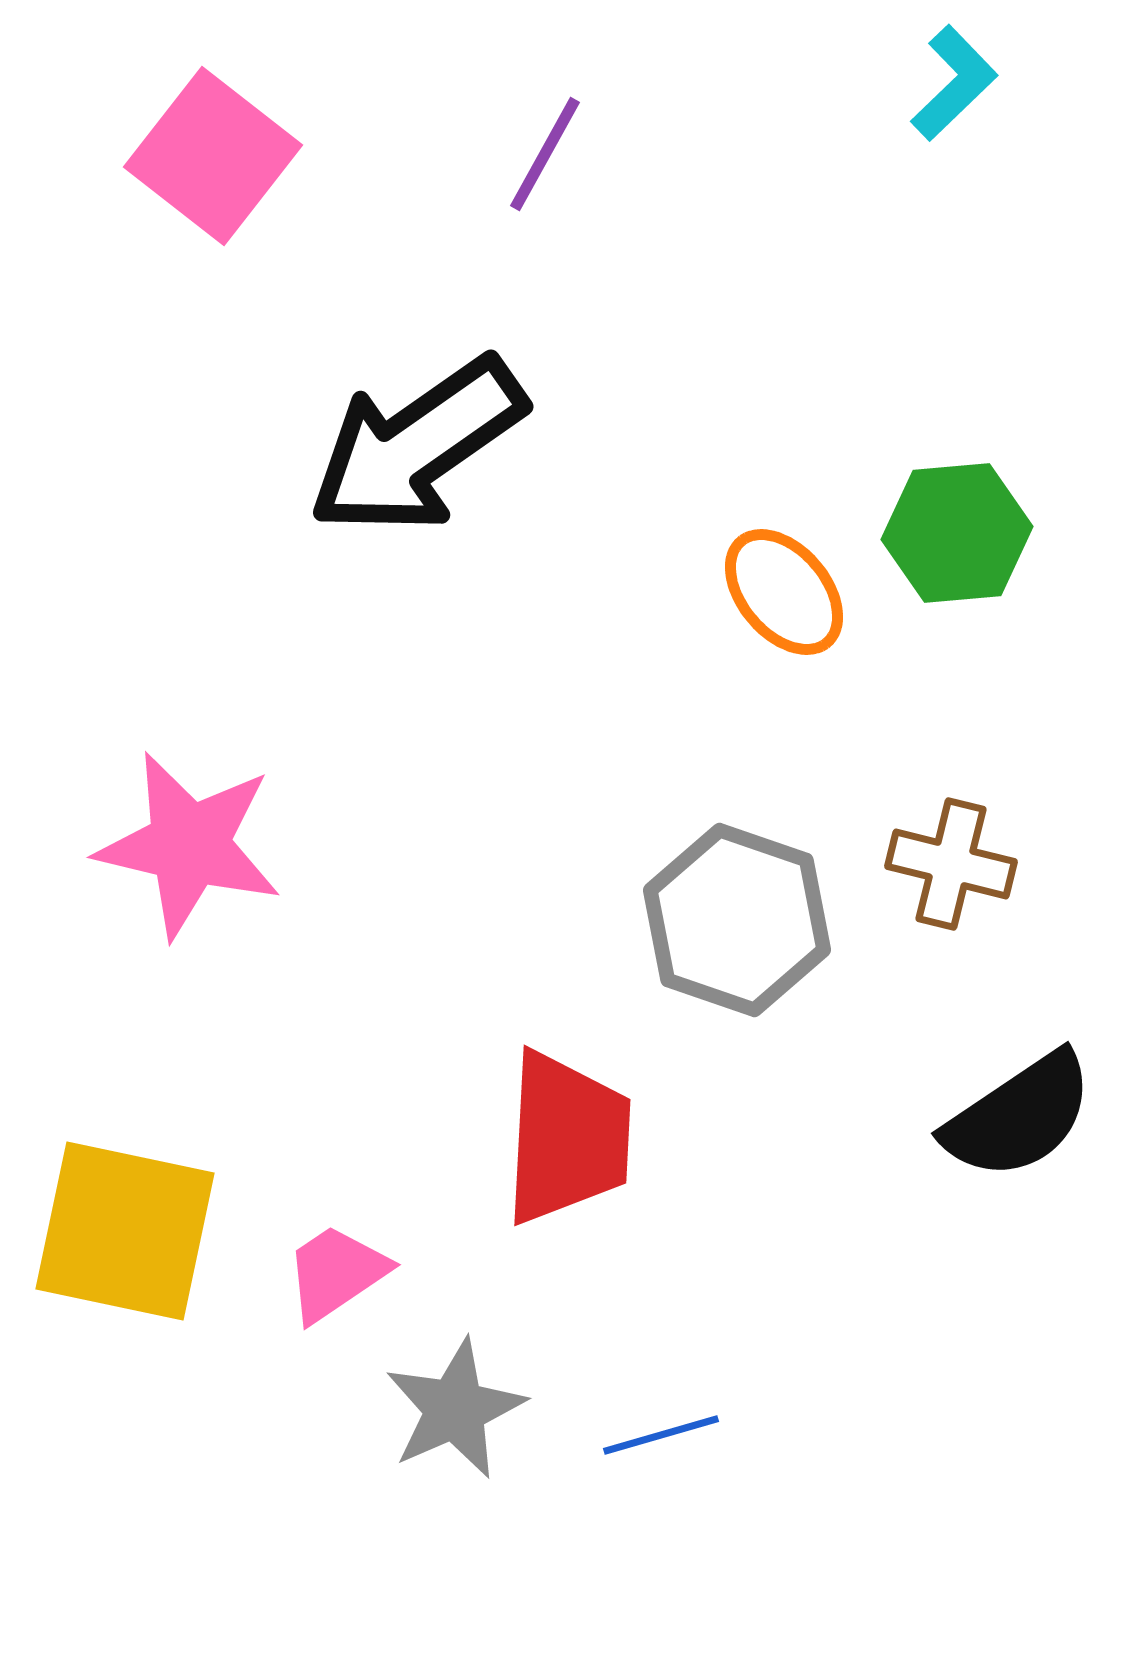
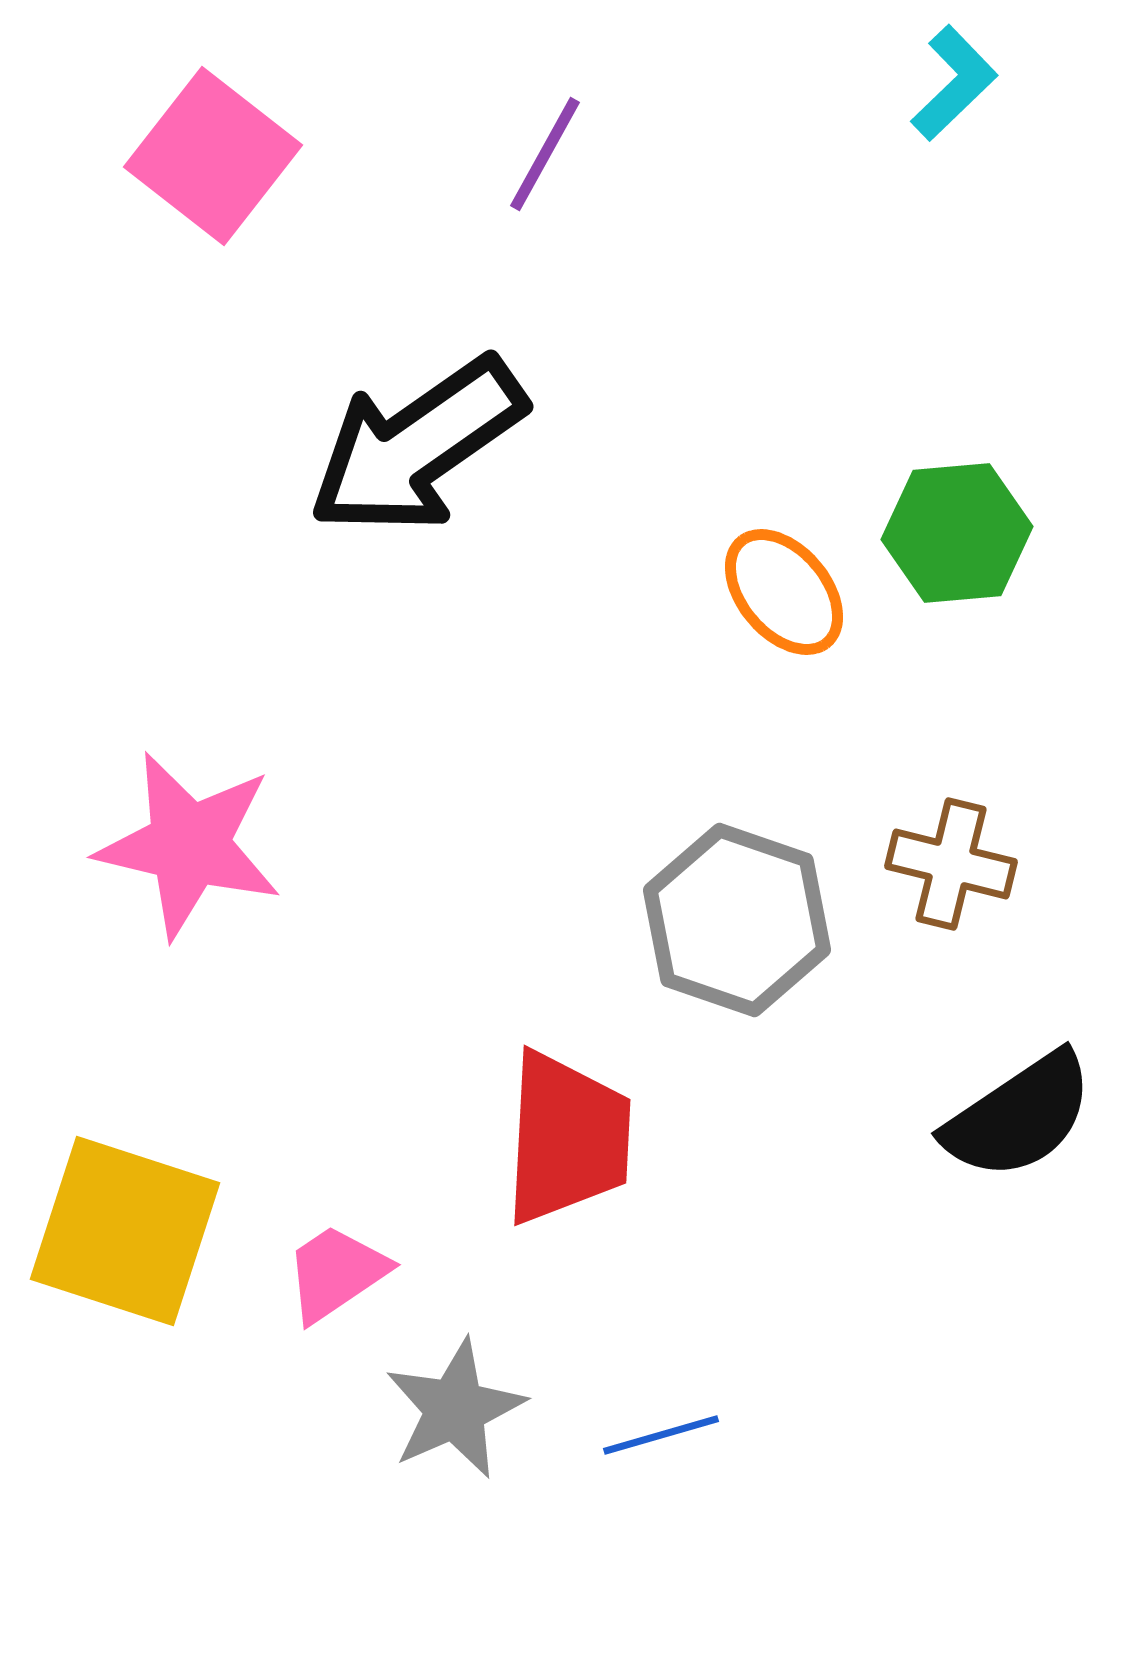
yellow square: rotated 6 degrees clockwise
